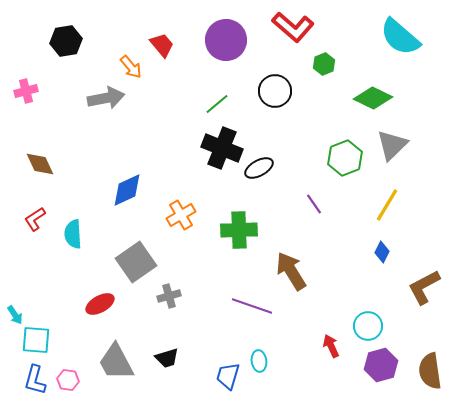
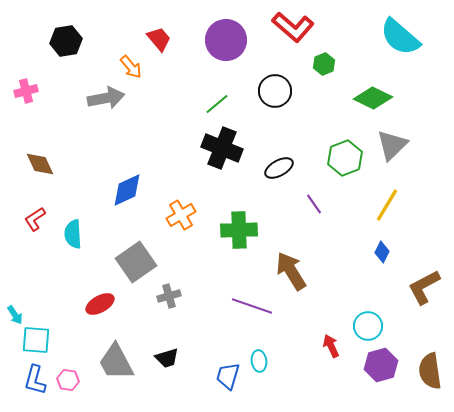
red trapezoid at (162, 45): moved 3 px left, 6 px up
black ellipse at (259, 168): moved 20 px right
